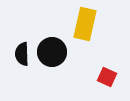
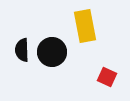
yellow rectangle: moved 2 px down; rotated 24 degrees counterclockwise
black semicircle: moved 4 px up
